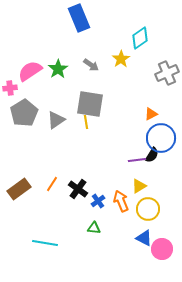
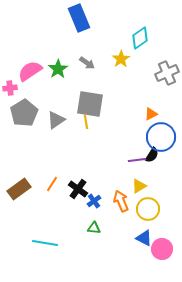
gray arrow: moved 4 px left, 2 px up
blue circle: moved 1 px up
blue cross: moved 4 px left
